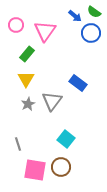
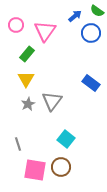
green semicircle: moved 3 px right, 1 px up
blue arrow: rotated 80 degrees counterclockwise
blue rectangle: moved 13 px right
